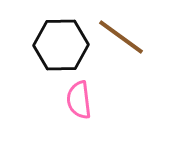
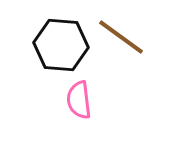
black hexagon: rotated 6 degrees clockwise
